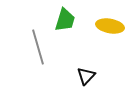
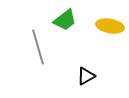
green trapezoid: rotated 35 degrees clockwise
black triangle: rotated 18 degrees clockwise
